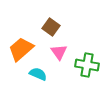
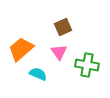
brown square: moved 12 px right; rotated 30 degrees clockwise
